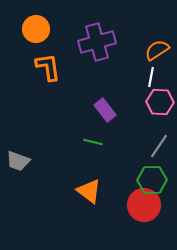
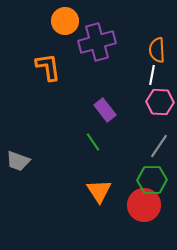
orange circle: moved 29 px right, 8 px up
orange semicircle: rotated 60 degrees counterclockwise
white line: moved 1 px right, 2 px up
green line: rotated 42 degrees clockwise
orange triangle: moved 10 px right; rotated 20 degrees clockwise
